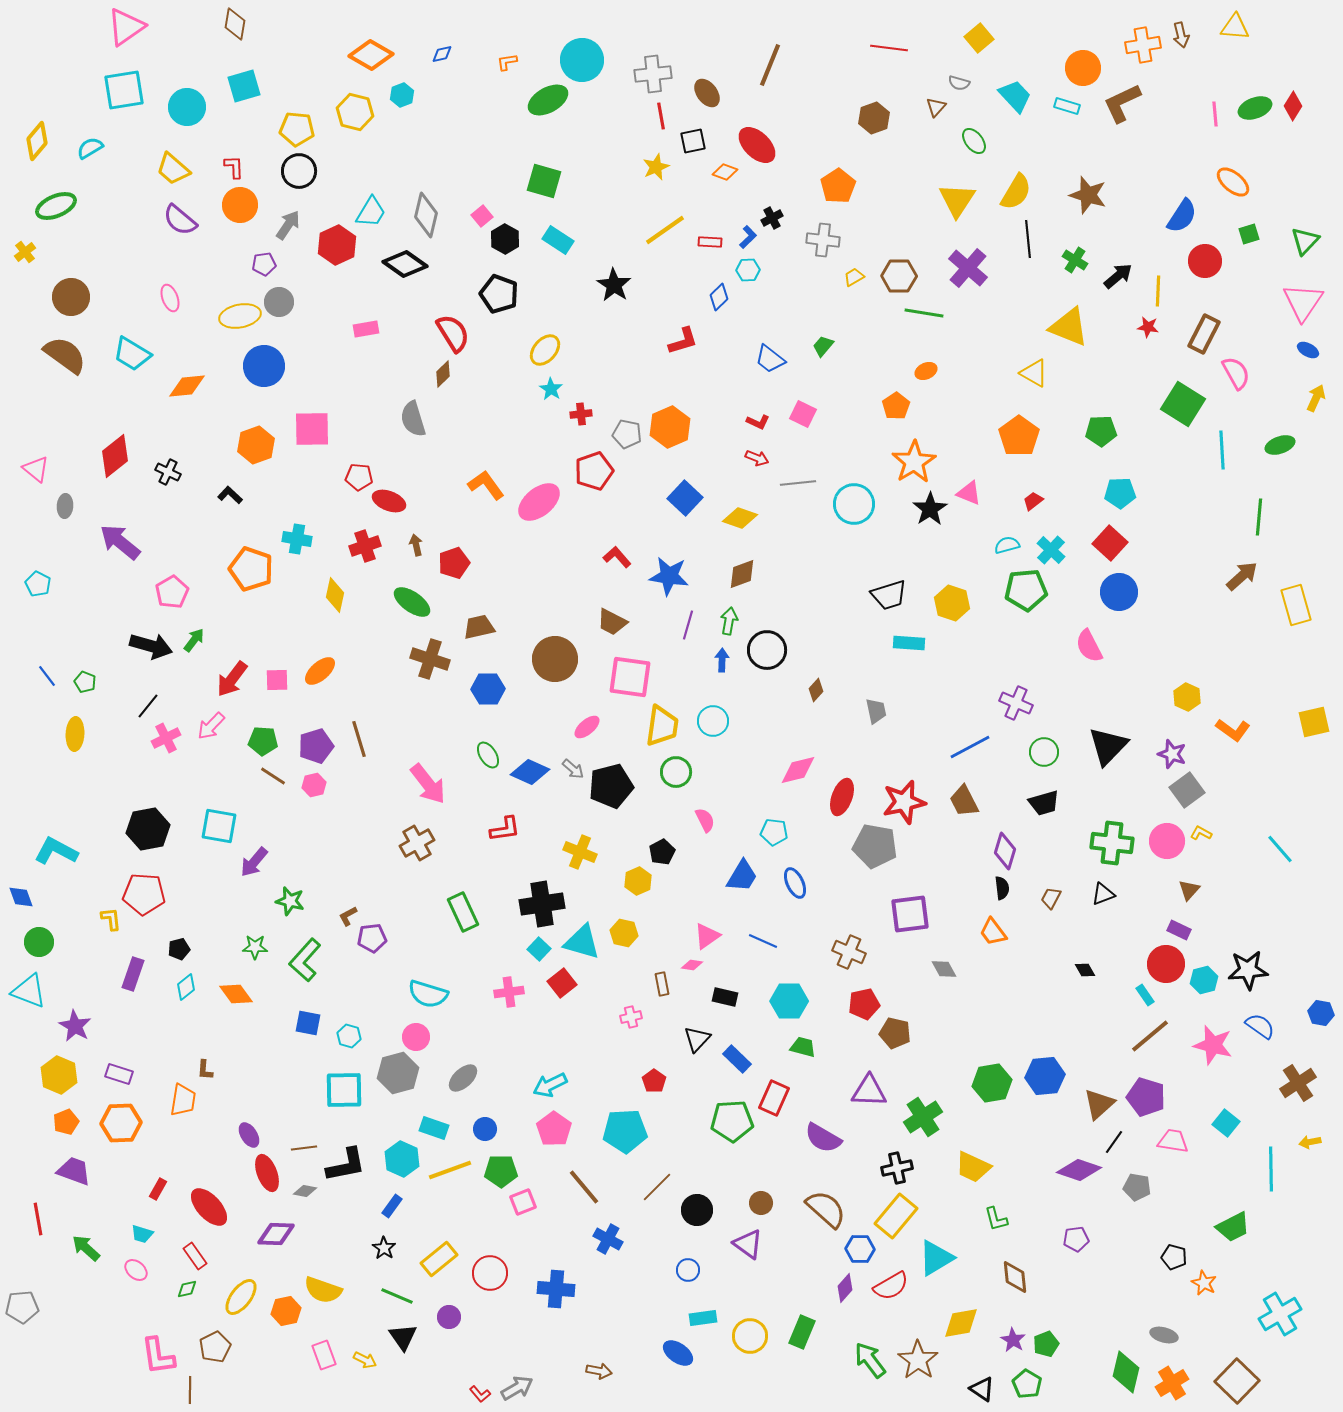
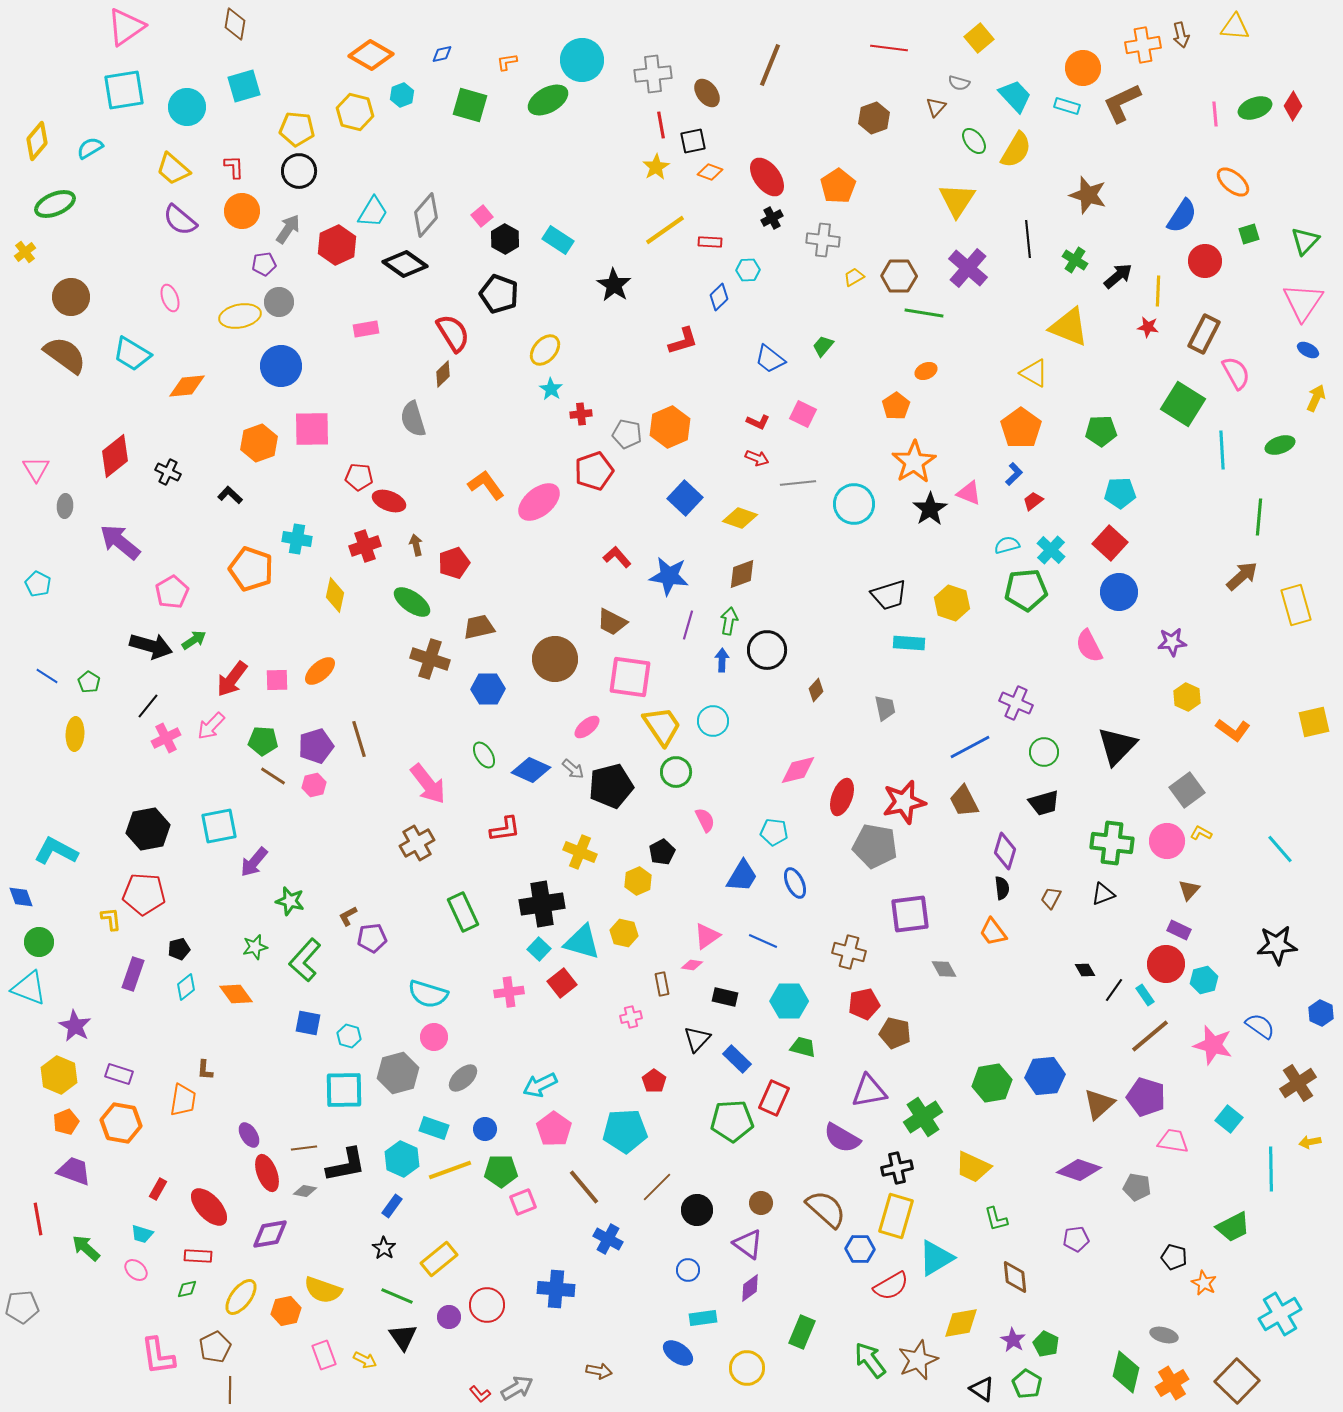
red line at (661, 116): moved 9 px down
red ellipse at (757, 145): moved 10 px right, 32 px down; rotated 9 degrees clockwise
yellow star at (656, 167): rotated 8 degrees counterclockwise
orange diamond at (725, 172): moved 15 px left
green square at (544, 181): moved 74 px left, 76 px up
yellow semicircle at (1016, 192): moved 42 px up
orange circle at (240, 205): moved 2 px right, 6 px down
green ellipse at (56, 206): moved 1 px left, 2 px up
cyan trapezoid at (371, 212): moved 2 px right
gray diamond at (426, 215): rotated 27 degrees clockwise
gray arrow at (288, 225): moved 4 px down
blue L-shape at (748, 237): moved 266 px right, 237 px down
blue circle at (264, 366): moved 17 px right
orange pentagon at (1019, 436): moved 2 px right, 8 px up
orange hexagon at (256, 445): moved 3 px right, 2 px up
pink triangle at (36, 469): rotated 20 degrees clockwise
green arrow at (194, 640): rotated 20 degrees clockwise
blue line at (47, 676): rotated 20 degrees counterclockwise
green pentagon at (85, 682): moved 4 px right; rotated 10 degrees clockwise
gray trapezoid at (876, 711): moved 9 px right, 3 px up
yellow trapezoid at (662, 726): rotated 42 degrees counterclockwise
black triangle at (1108, 746): moved 9 px right
purple star at (1172, 754): moved 112 px up; rotated 24 degrees counterclockwise
green ellipse at (488, 755): moved 4 px left
blue diamond at (530, 772): moved 1 px right, 2 px up
cyan square at (219, 826): rotated 21 degrees counterclockwise
green star at (255, 947): rotated 15 degrees counterclockwise
brown cross at (849, 952): rotated 8 degrees counterclockwise
black star at (1248, 970): moved 29 px right, 25 px up
cyan triangle at (29, 991): moved 3 px up
blue hexagon at (1321, 1013): rotated 15 degrees clockwise
pink circle at (416, 1037): moved 18 px right
cyan arrow at (550, 1085): moved 10 px left
purple triangle at (869, 1091): rotated 12 degrees counterclockwise
orange hexagon at (121, 1123): rotated 12 degrees clockwise
cyan square at (1226, 1123): moved 3 px right, 4 px up
purple semicircle at (823, 1138): moved 19 px right
black line at (1114, 1142): moved 152 px up
yellow rectangle at (896, 1216): rotated 24 degrees counterclockwise
purple diamond at (276, 1234): moved 6 px left; rotated 12 degrees counterclockwise
red rectangle at (195, 1256): moved 3 px right; rotated 52 degrees counterclockwise
red circle at (490, 1273): moved 3 px left, 32 px down
purple diamond at (845, 1288): moved 95 px left; rotated 12 degrees clockwise
yellow circle at (750, 1336): moved 3 px left, 32 px down
green pentagon at (1046, 1344): rotated 25 degrees counterclockwise
brown star at (918, 1360): rotated 15 degrees clockwise
brown line at (190, 1390): moved 40 px right
